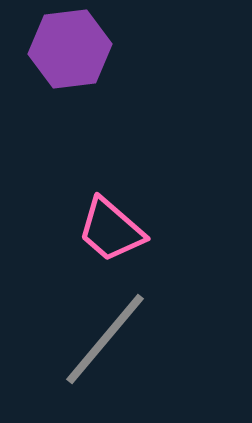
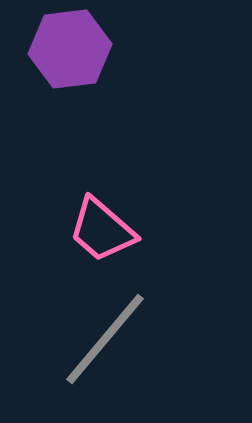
pink trapezoid: moved 9 px left
